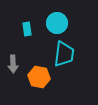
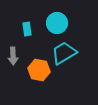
cyan trapezoid: moved 1 px up; rotated 128 degrees counterclockwise
gray arrow: moved 8 px up
orange hexagon: moved 7 px up
